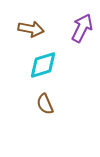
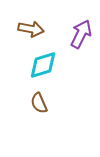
purple arrow: moved 1 px left, 6 px down
brown semicircle: moved 6 px left, 1 px up
